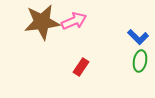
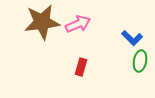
pink arrow: moved 4 px right, 3 px down
blue L-shape: moved 6 px left, 1 px down
red rectangle: rotated 18 degrees counterclockwise
